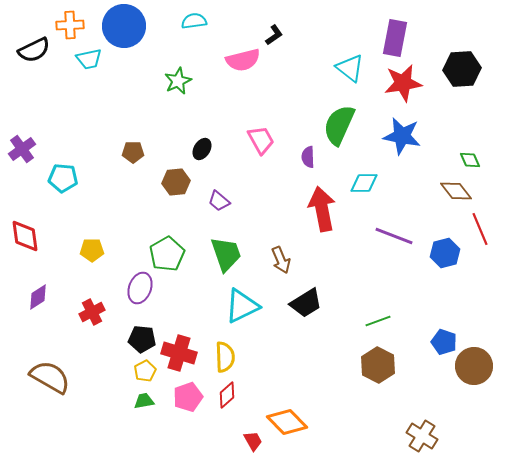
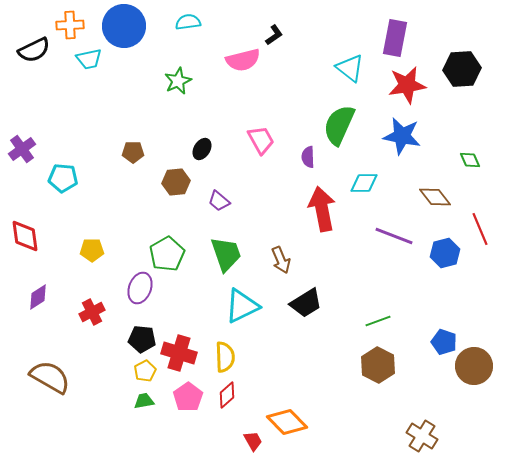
cyan semicircle at (194, 21): moved 6 px left, 1 px down
red star at (403, 83): moved 4 px right, 2 px down
brown diamond at (456, 191): moved 21 px left, 6 px down
pink pentagon at (188, 397): rotated 16 degrees counterclockwise
